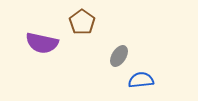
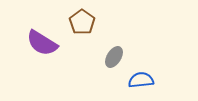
purple semicircle: rotated 20 degrees clockwise
gray ellipse: moved 5 px left, 1 px down
